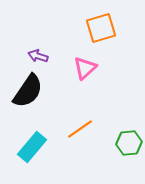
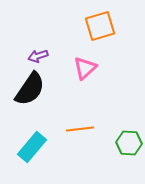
orange square: moved 1 px left, 2 px up
purple arrow: rotated 36 degrees counterclockwise
black semicircle: moved 2 px right, 2 px up
orange line: rotated 28 degrees clockwise
green hexagon: rotated 10 degrees clockwise
